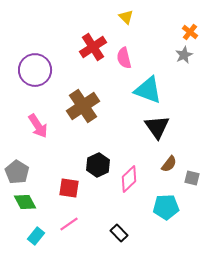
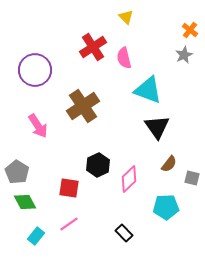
orange cross: moved 2 px up
black rectangle: moved 5 px right
